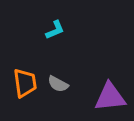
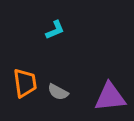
gray semicircle: moved 8 px down
